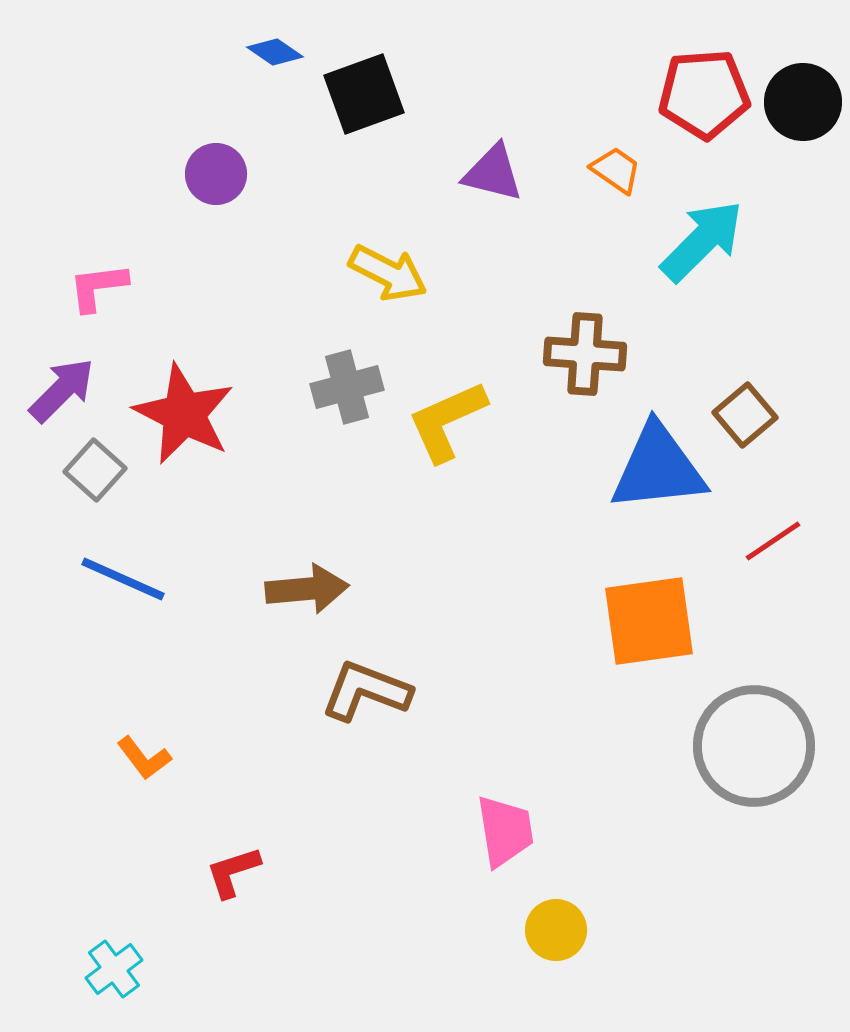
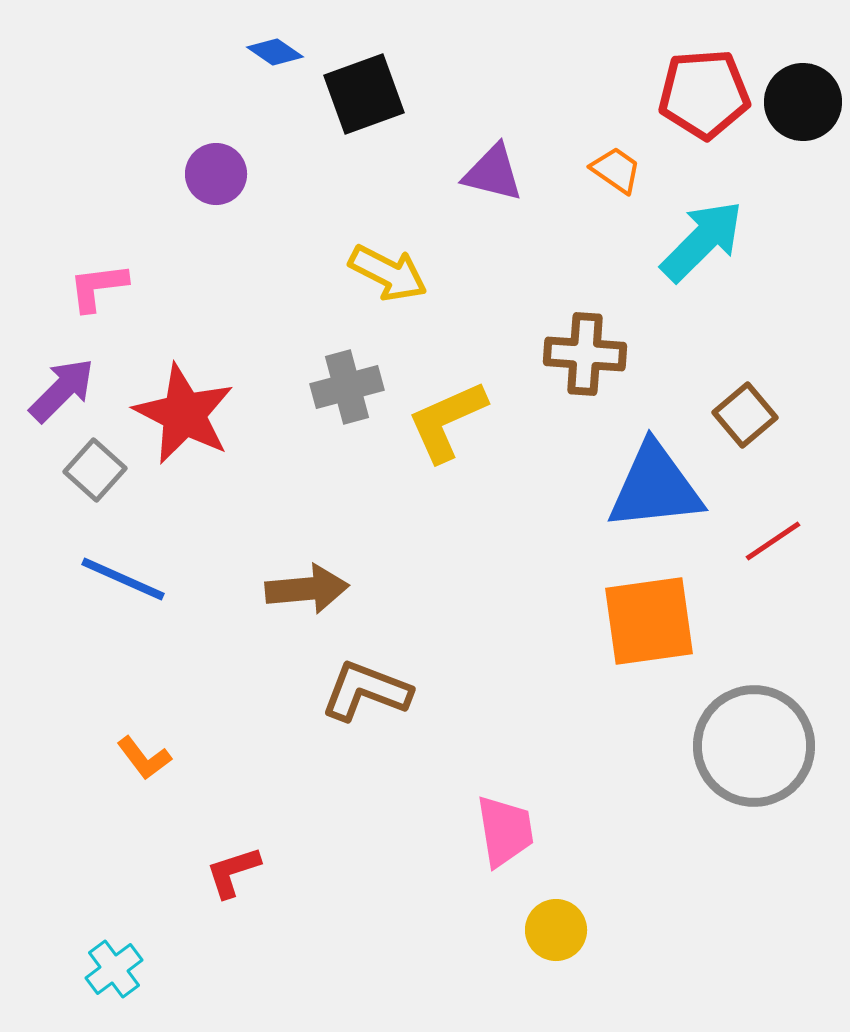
blue triangle: moved 3 px left, 19 px down
